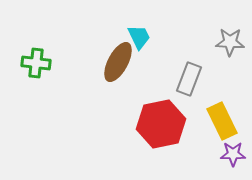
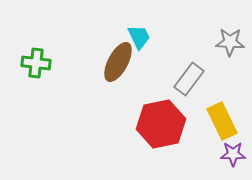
gray rectangle: rotated 16 degrees clockwise
